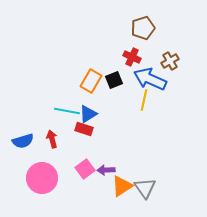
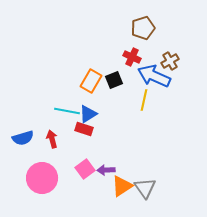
blue arrow: moved 4 px right, 3 px up
blue semicircle: moved 3 px up
